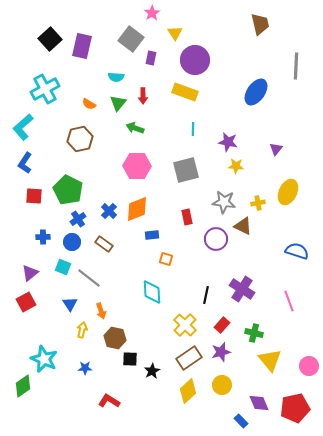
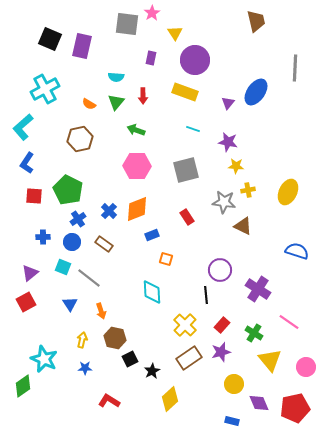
brown trapezoid at (260, 24): moved 4 px left, 3 px up
black square at (50, 39): rotated 25 degrees counterclockwise
gray square at (131, 39): moved 4 px left, 15 px up; rotated 30 degrees counterclockwise
gray line at (296, 66): moved 1 px left, 2 px down
green triangle at (118, 103): moved 2 px left, 1 px up
green arrow at (135, 128): moved 1 px right, 2 px down
cyan line at (193, 129): rotated 72 degrees counterclockwise
purple triangle at (276, 149): moved 48 px left, 46 px up
blue L-shape at (25, 163): moved 2 px right
yellow cross at (258, 203): moved 10 px left, 13 px up
red rectangle at (187, 217): rotated 21 degrees counterclockwise
blue rectangle at (152, 235): rotated 16 degrees counterclockwise
purple circle at (216, 239): moved 4 px right, 31 px down
purple cross at (242, 289): moved 16 px right
black line at (206, 295): rotated 18 degrees counterclockwise
pink line at (289, 301): moved 21 px down; rotated 35 degrees counterclockwise
yellow arrow at (82, 330): moved 10 px down
green cross at (254, 333): rotated 18 degrees clockwise
black square at (130, 359): rotated 28 degrees counterclockwise
pink circle at (309, 366): moved 3 px left, 1 px down
yellow circle at (222, 385): moved 12 px right, 1 px up
yellow diamond at (188, 391): moved 18 px left, 8 px down
blue rectangle at (241, 421): moved 9 px left; rotated 32 degrees counterclockwise
